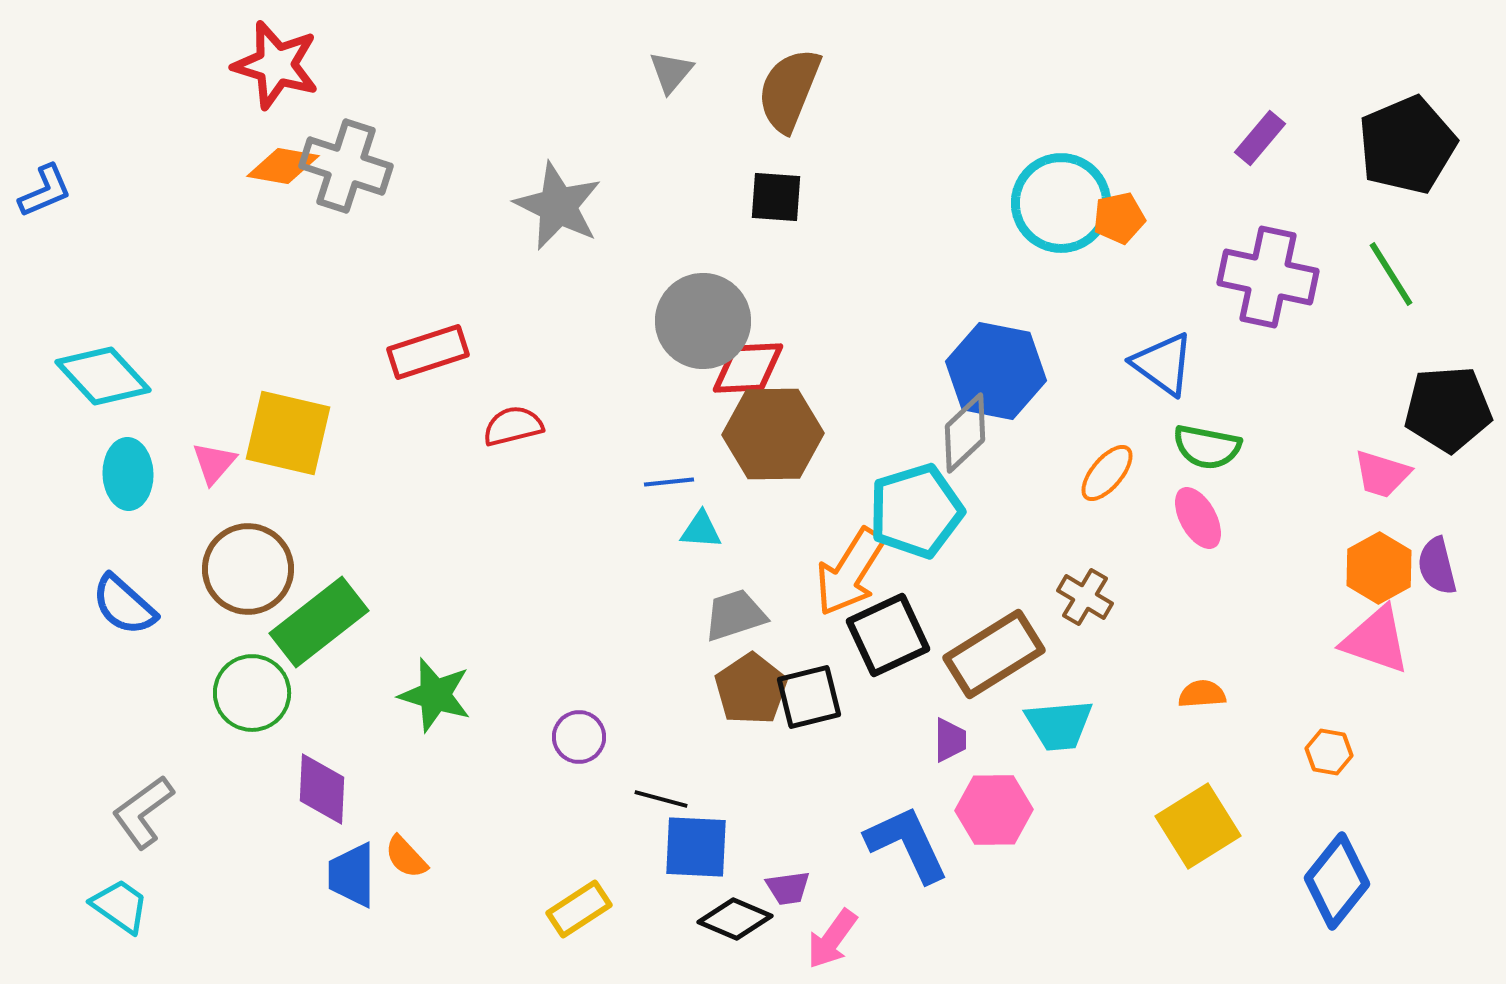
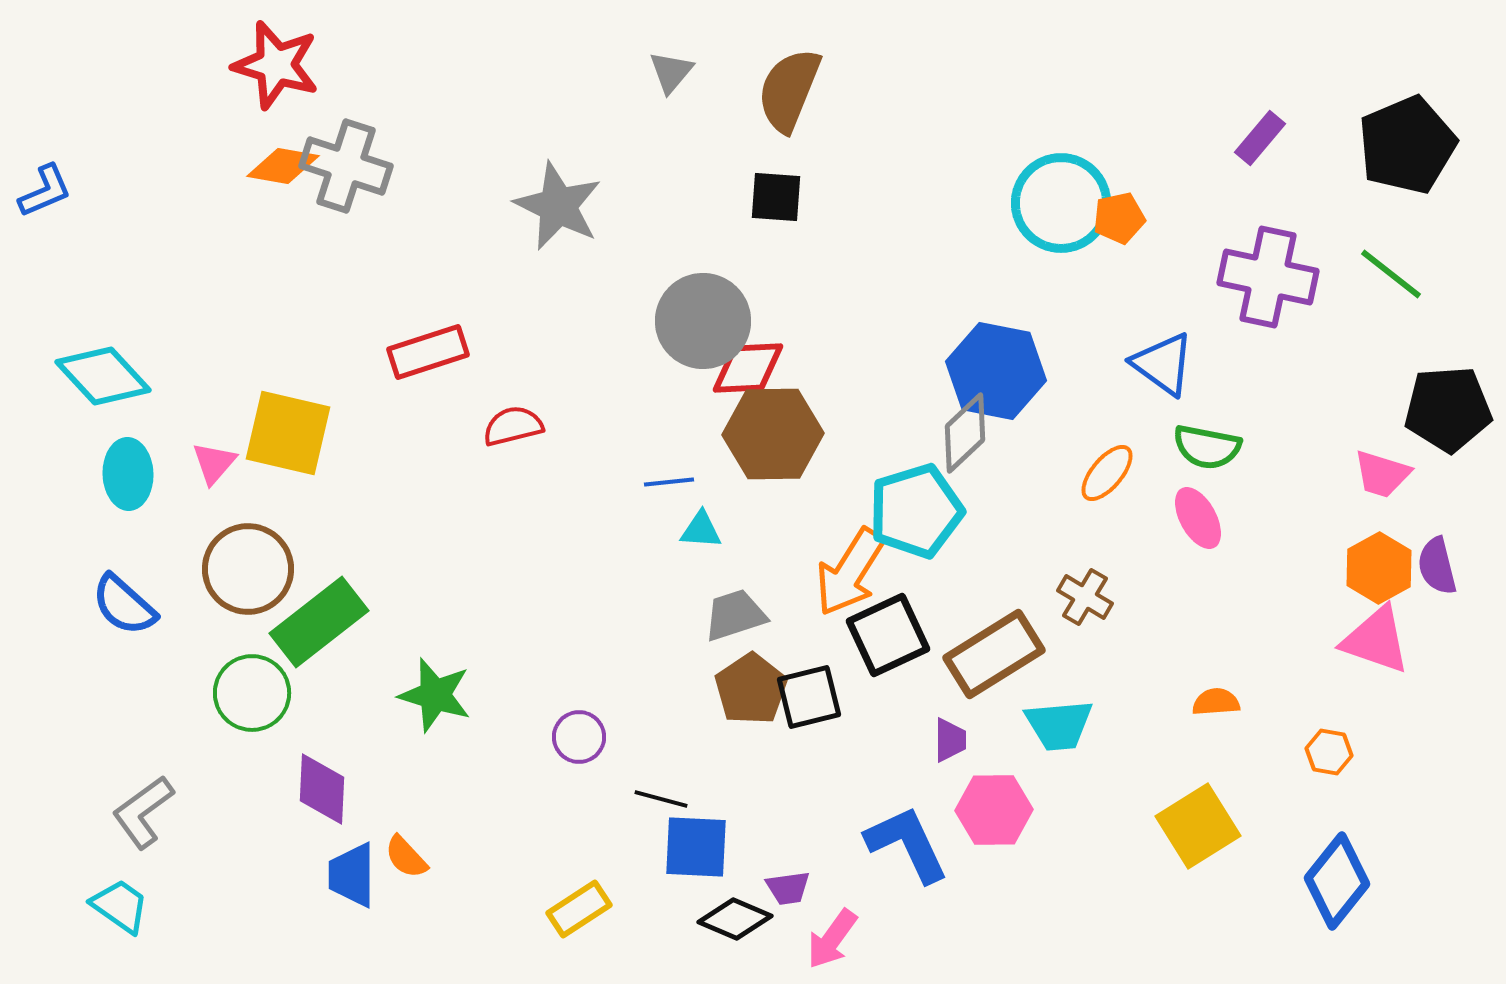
green line at (1391, 274): rotated 20 degrees counterclockwise
orange semicircle at (1202, 694): moved 14 px right, 8 px down
